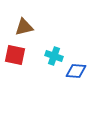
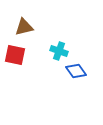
cyan cross: moved 5 px right, 5 px up
blue diamond: rotated 50 degrees clockwise
